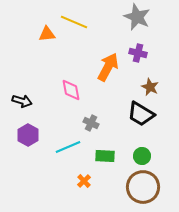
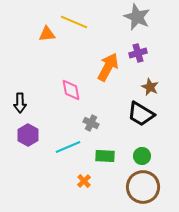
purple cross: rotated 30 degrees counterclockwise
black arrow: moved 2 px left, 2 px down; rotated 72 degrees clockwise
